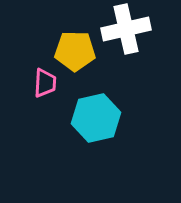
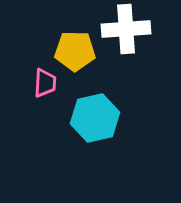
white cross: rotated 9 degrees clockwise
cyan hexagon: moved 1 px left
